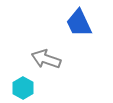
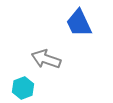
cyan hexagon: rotated 10 degrees clockwise
